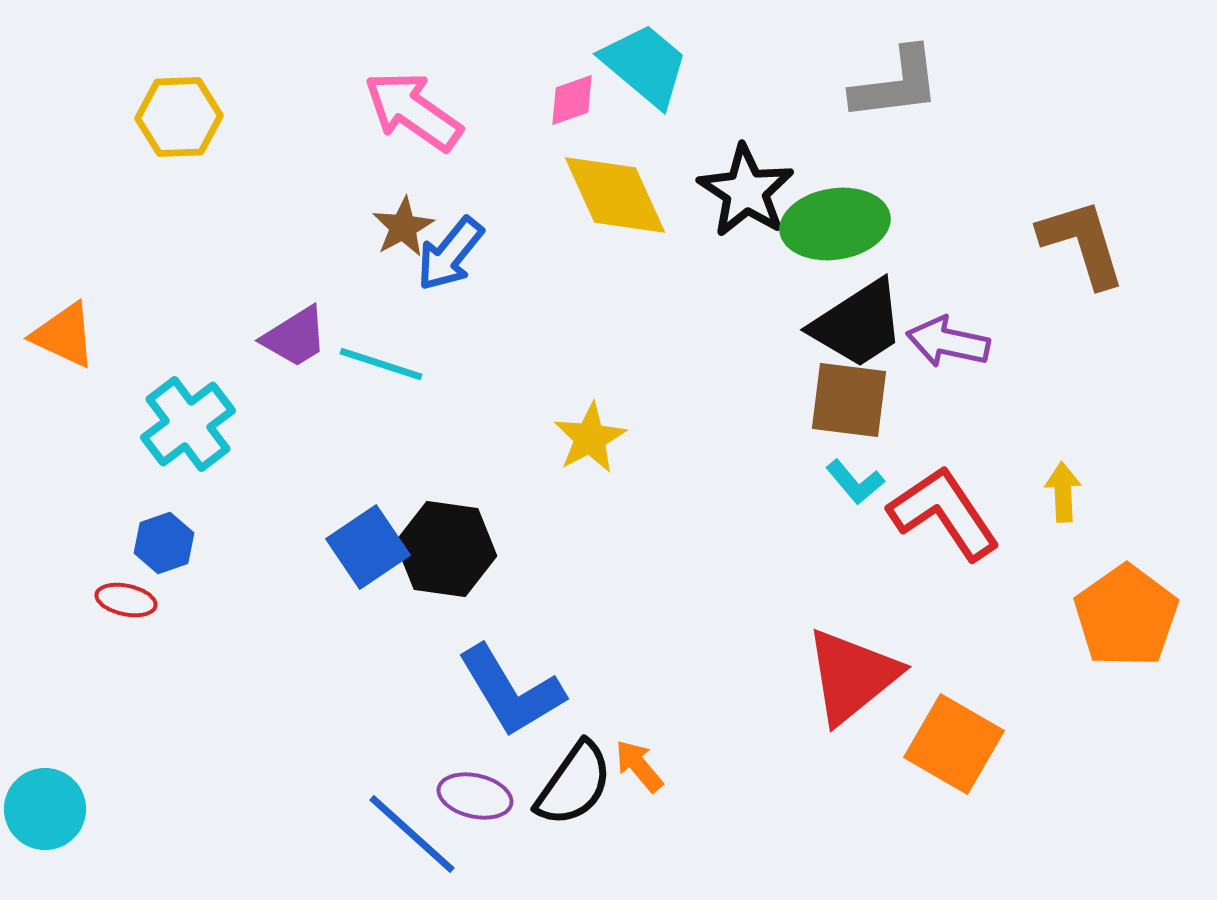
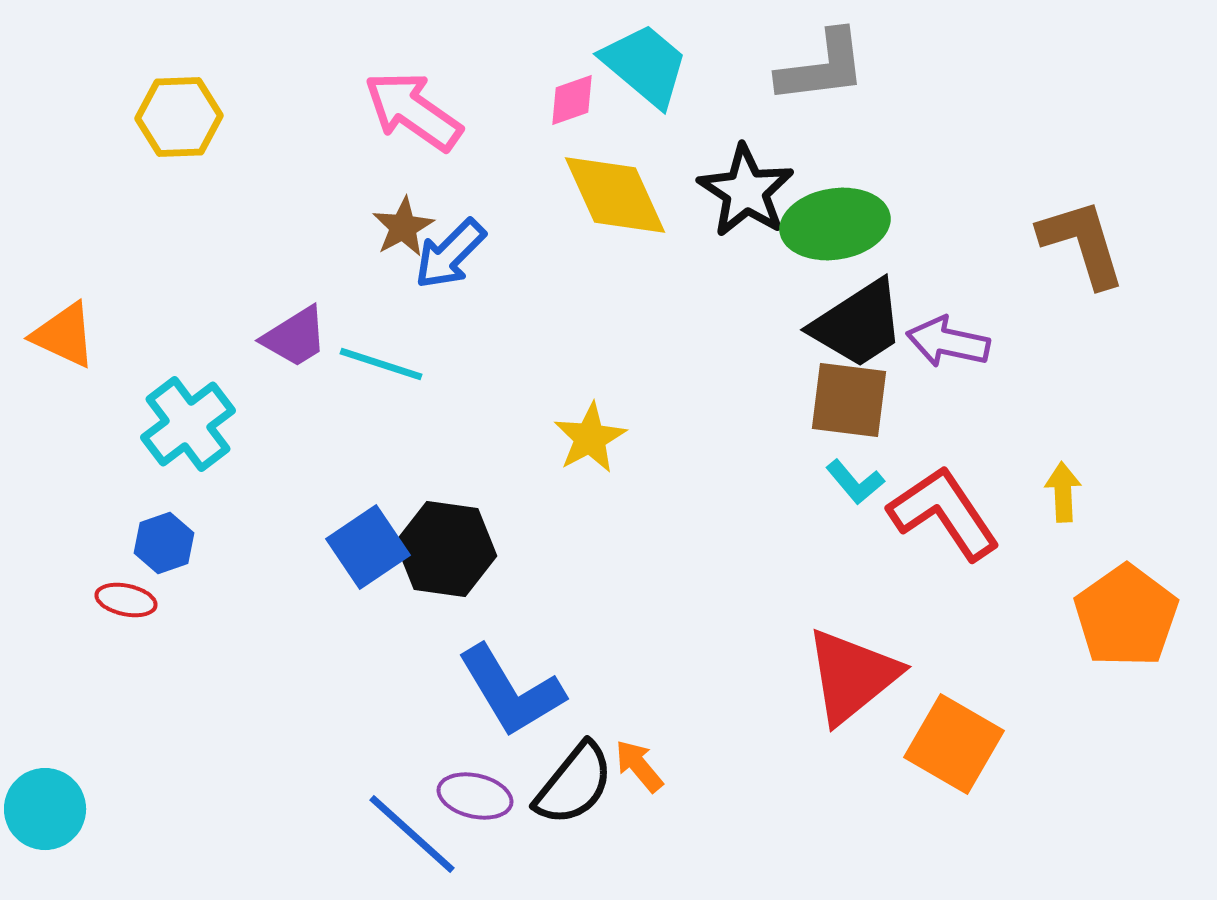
gray L-shape: moved 74 px left, 17 px up
blue arrow: rotated 6 degrees clockwise
black semicircle: rotated 4 degrees clockwise
